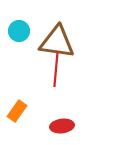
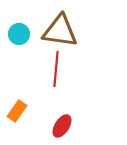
cyan circle: moved 3 px down
brown triangle: moved 3 px right, 11 px up
red ellipse: rotated 50 degrees counterclockwise
